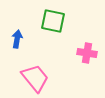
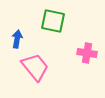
pink trapezoid: moved 11 px up
